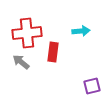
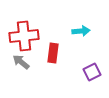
red cross: moved 3 px left, 3 px down
red rectangle: moved 1 px down
purple square: moved 14 px up; rotated 12 degrees counterclockwise
